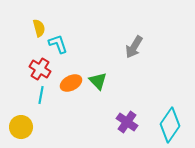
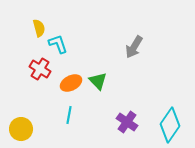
cyan line: moved 28 px right, 20 px down
yellow circle: moved 2 px down
